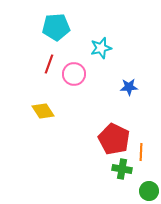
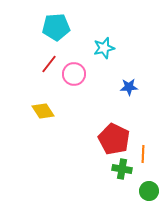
cyan star: moved 3 px right
red line: rotated 18 degrees clockwise
orange line: moved 2 px right, 2 px down
